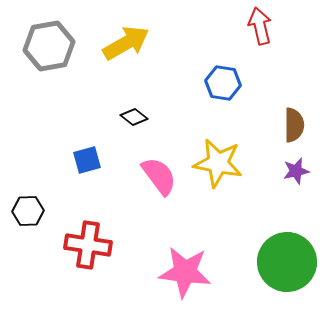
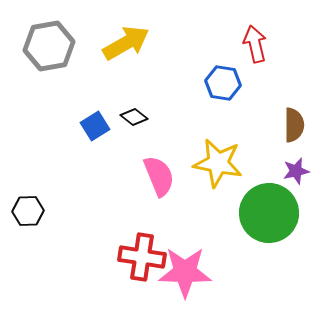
red arrow: moved 5 px left, 18 px down
blue square: moved 8 px right, 34 px up; rotated 16 degrees counterclockwise
pink semicircle: rotated 15 degrees clockwise
red cross: moved 54 px right, 12 px down
green circle: moved 18 px left, 49 px up
pink star: rotated 6 degrees counterclockwise
